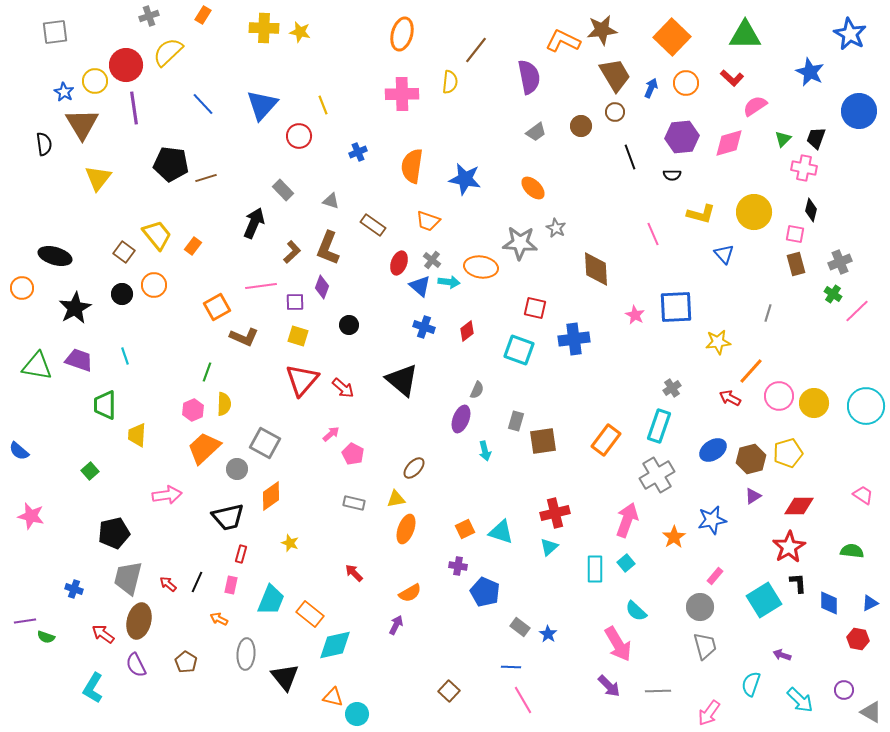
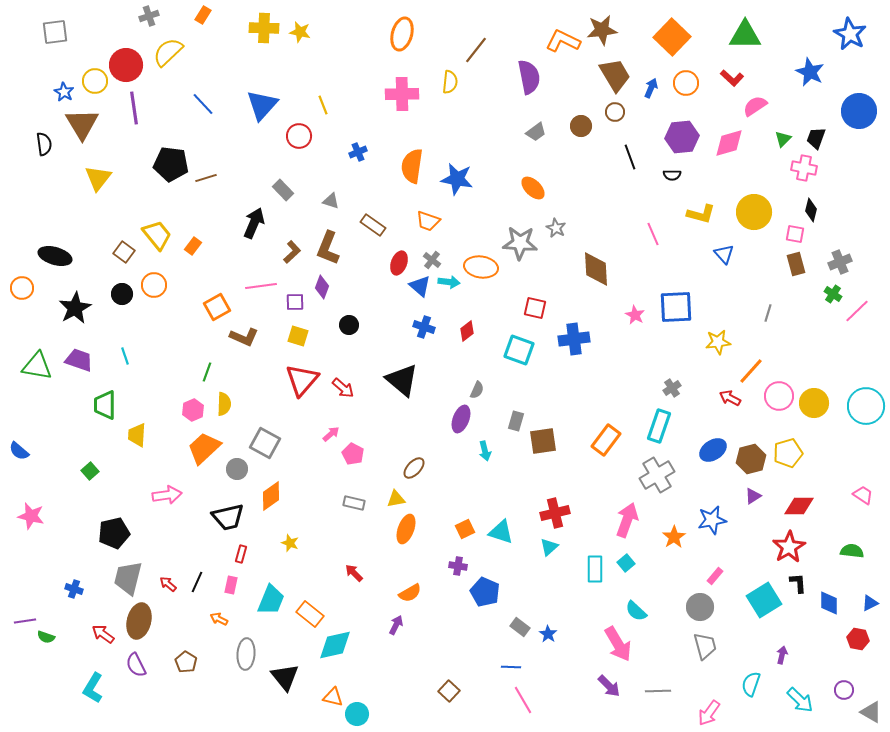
blue star at (465, 179): moved 8 px left
purple arrow at (782, 655): rotated 84 degrees clockwise
